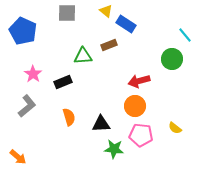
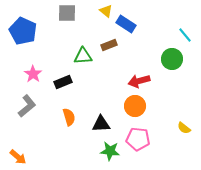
yellow semicircle: moved 9 px right
pink pentagon: moved 3 px left, 4 px down
green star: moved 4 px left, 2 px down
